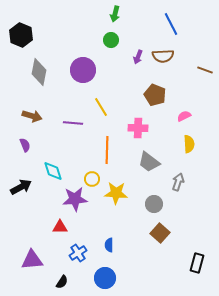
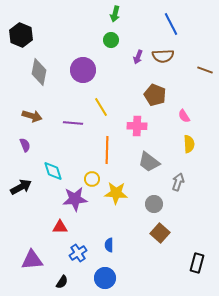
pink semicircle: rotated 96 degrees counterclockwise
pink cross: moved 1 px left, 2 px up
